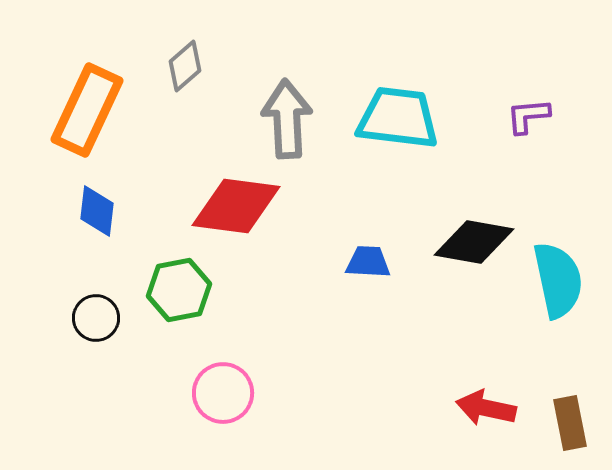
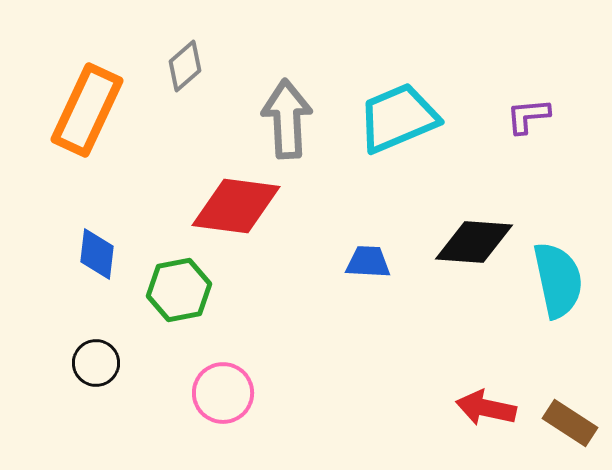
cyan trapezoid: rotated 30 degrees counterclockwise
blue diamond: moved 43 px down
black diamond: rotated 6 degrees counterclockwise
black circle: moved 45 px down
brown rectangle: rotated 46 degrees counterclockwise
